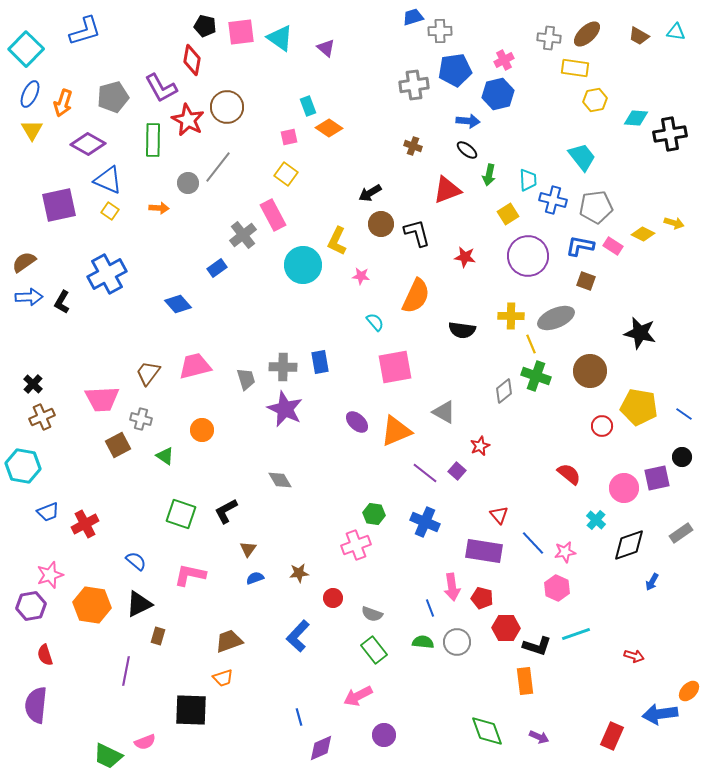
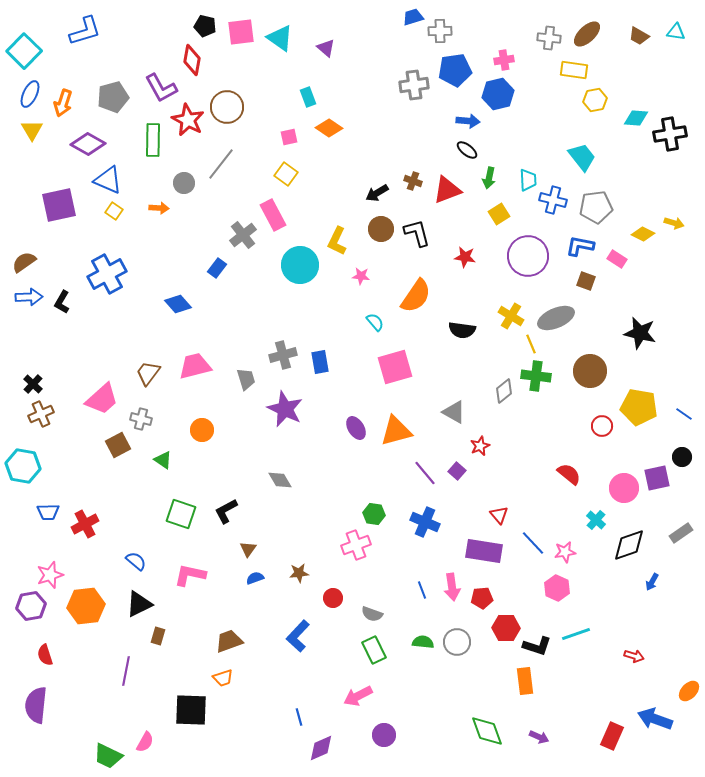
cyan square at (26, 49): moved 2 px left, 2 px down
pink cross at (504, 60): rotated 18 degrees clockwise
yellow rectangle at (575, 68): moved 1 px left, 2 px down
cyan rectangle at (308, 106): moved 9 px up
brown cross at (413, 146): moved 35 px down
gray line at (218, 167): moved 3 px right, 3 px up
green arrow at (489, 175): moved 3 px down
gray circle at (188, 183): moved 4 px left
black arrow at (370, 193): moved 7 px right
yellow square at (110, 211): moved 4 px right
yellow square at (508, 214): moved 9 px left
brown circle at (381, 224): moved 5 px down
pink rectangle at (613, 246): moved 4 px right, 13 px down
cyan circle at (303, 265): moved 3 px left
blue rectangle at (217, 268): rotated 18 degrees counterclockwise
orange semicircle at (416, 296): rotated 9 degrees clockwise
yellow cross at (511, 316): rotated 30 degrees clockwise
gray cross at (283, 367): moved 12 px up; rotated 16 degrees counterclockwise
pink square at (395, 367): rotated 6 degrees counterclockwise
green cross at (536, 376): rotated 12 degrees counterclockwise
pink trapezoid at (102, 399): rotated 39 degrees counterclockwise
gray triangle at (444, 412): moved 10 px right
brown cross at (42, 417): moved 1 px left, 3 px up
purple ellipse at (357, 422): moved 1 px left, 6 px down; rotated 15 degrees clockwise
orange triangle at (396, 431): rotated 8 degrees clockwise
green triangle at (165, 456): moved 2 px left, 4 px down
purple line at (425, 473): rotated 12 degrees clockwise
blue trapezoid at (48, 512): rotated 20 degrees clockwise
red pentagon at (482, 598): rotated 20 degrees counterclockwise
orange hexagon at (92, 605): moved 6 px left, 1 px down; rotated 15 degrees counterclockwise
blue line at (430, 608): moved 8 px left, 18 px up
green rectangle at (374, 650): rotated 12 degrees clockwise
blue arrow at (660, 714): moved 5 px left, 5 px down; rotated 28 degrees clockwise
pink semicircle at (145, 742): rotated 40 degrees counterclockwise
